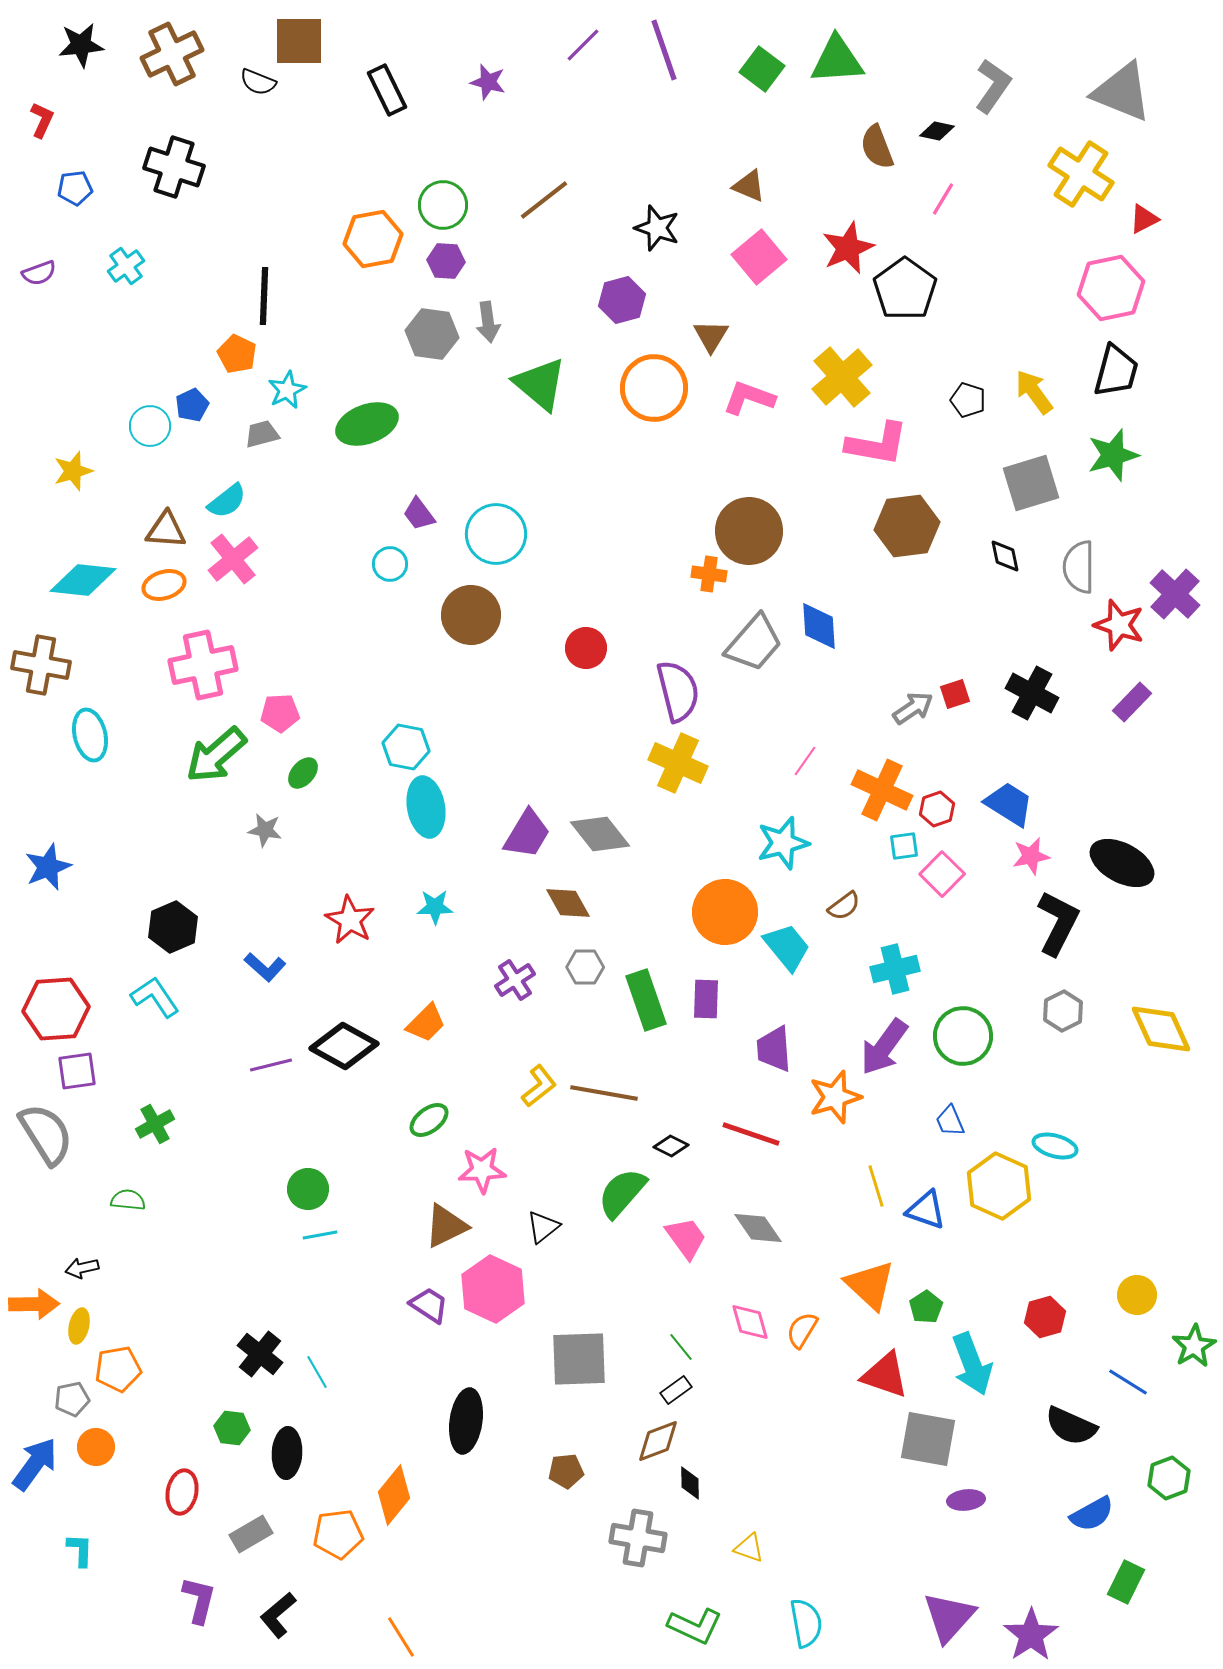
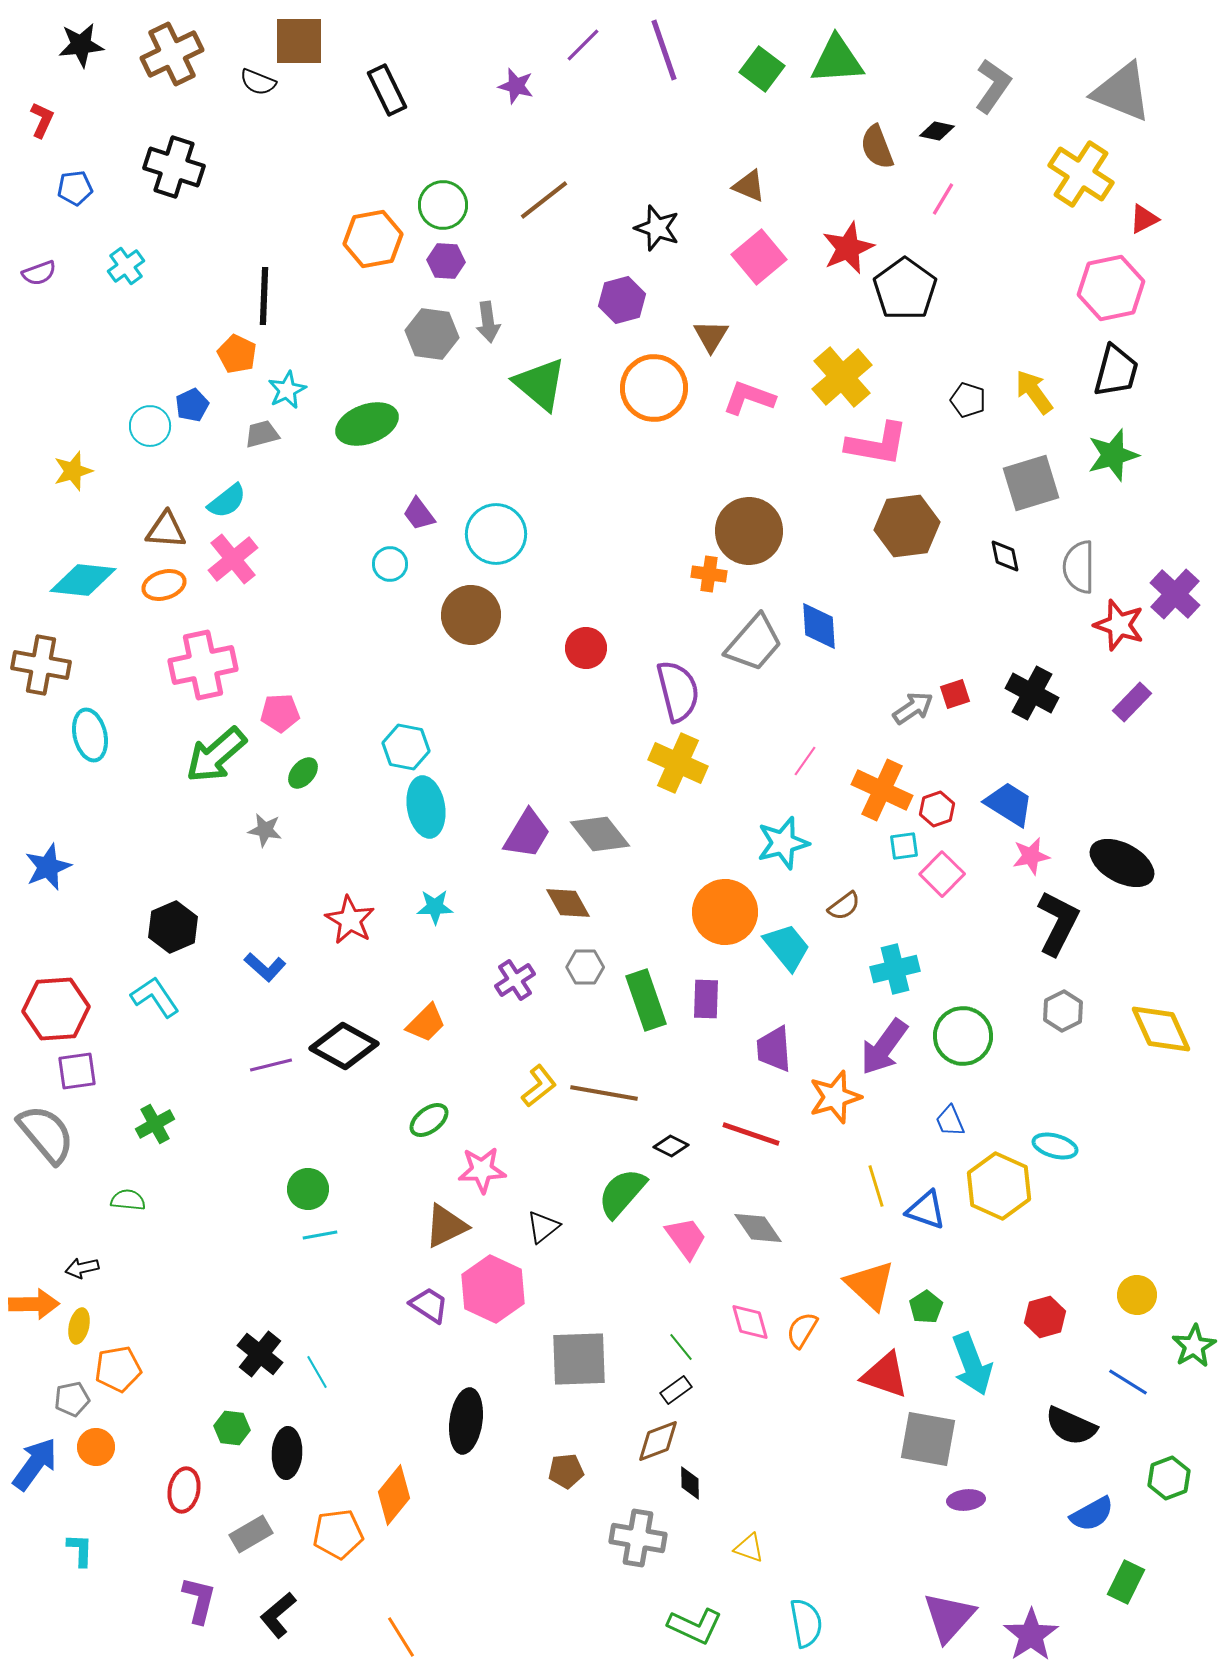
purple star at (488, 82): moved 28 px right, 4 px down
gray semicircle at (46, 1134): rotated 8 degrees counterclockwise
red ellipse at (182, 1492): moved 2 px right, 2 px up
